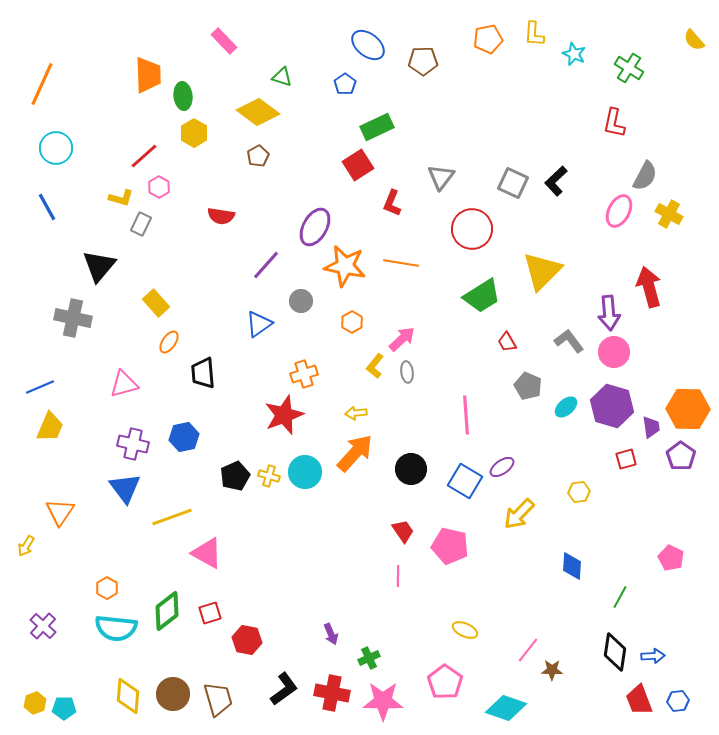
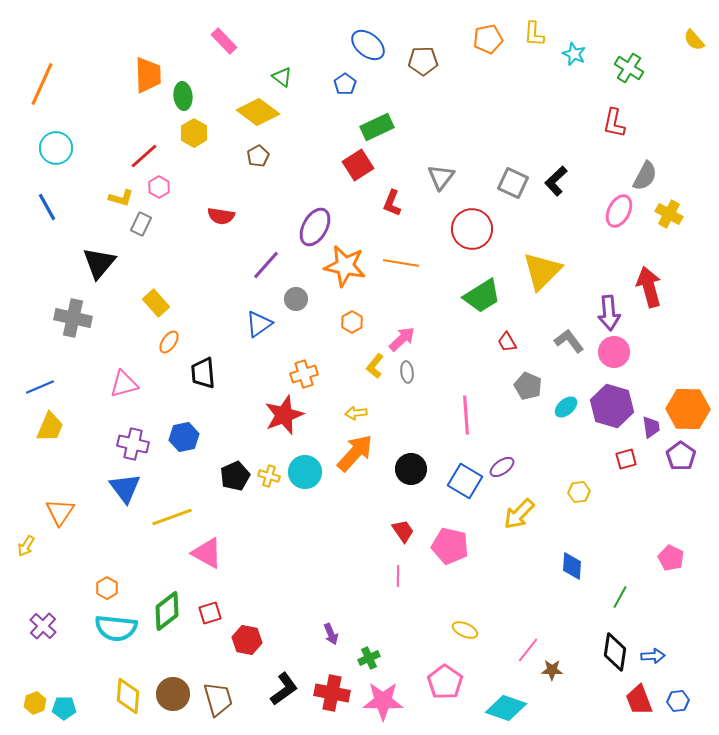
green triangle at (282, 77): rotated 20 degrees clockwise
black triangle at (99, 266): moved 3 px up
gray circle at (301, 301): moved 5 px left, 2 px up
